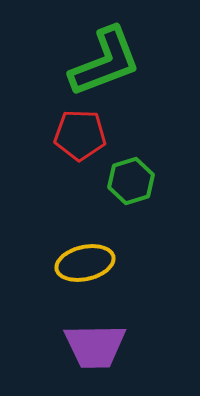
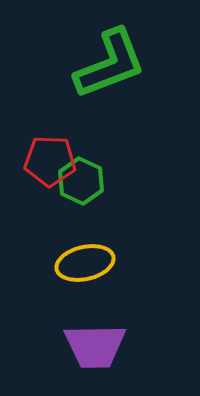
green L-shape: moved 5 px right, 2 px down
red pentagon: moved 30 px left, 26 px down
green hexagon: moved 50 px left; rotated 18 degrees counterclockwise
